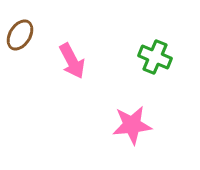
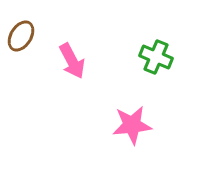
brown ellipse: moved 1 px right, 1 px down
green cross: moved 1 px right
